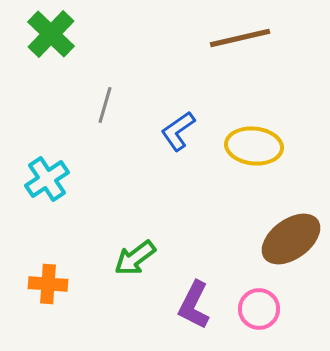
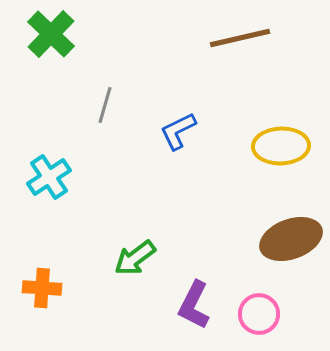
blue L-shape: rotated 9 degrees clockwise
yellow ellipse: moved 27 px right; rotated 8 degrees counterclockwise
cyan cross: moved 2 px right, 2 px up
brown ellipse: rotated 16 degrees clockwise
orange cross: moved 6 px left, 4 px down
pink circle: moved 5 px down
